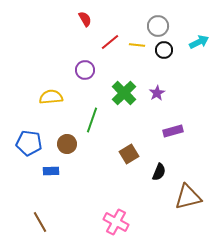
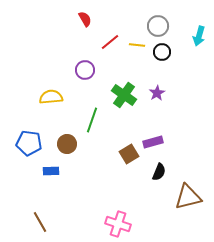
cyan arrow: moved 6 px up; rotated 132 degrees clockwise
black circle: moved 2 px left, 2 px down
green cross: moved 2 px down; rotated 10 degrees counterclockwise
purple rectangle: moved 20 px left, 11 px down
pink cross: moved 2 px right, 2 px down; rotated 10 degrees counterclockwise
